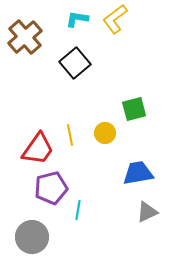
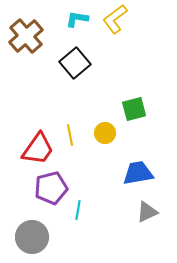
brown cross: moved 1 px right, 1 px up
